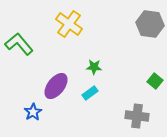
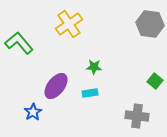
yellow cross: rotated 20 degrees clockwise
green L-shape: moved 1 px up
cyan rectangle: rotated 28 degrees clockwise
